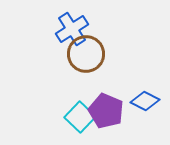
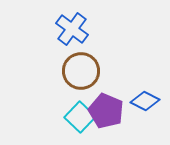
blue cross: rotated 20 degrees counterclockwise
brown circle: moved 5 px left, 17 px down
